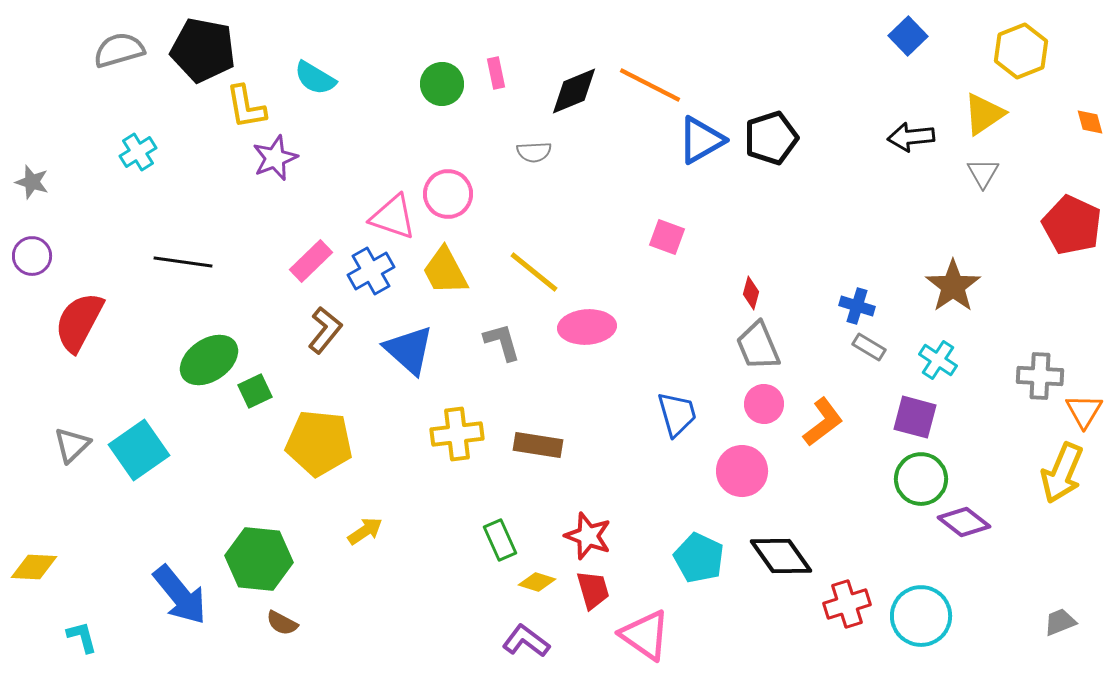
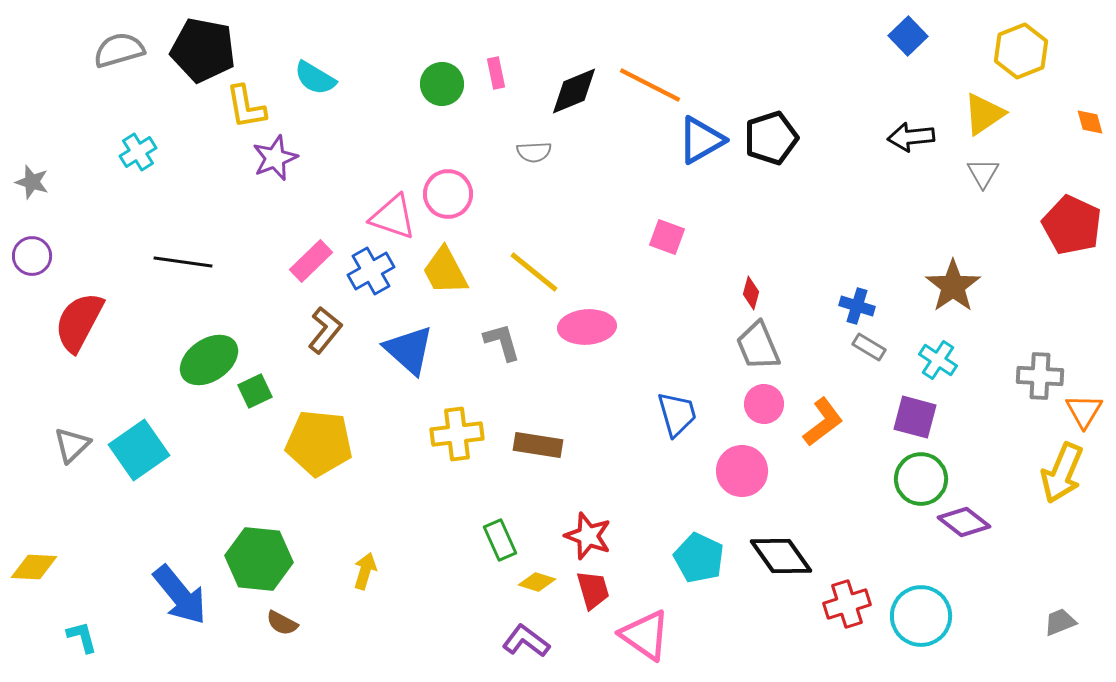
yellow arrow at (365, 531): moved 40 px down; rotated 39 degrees counterclockwise
